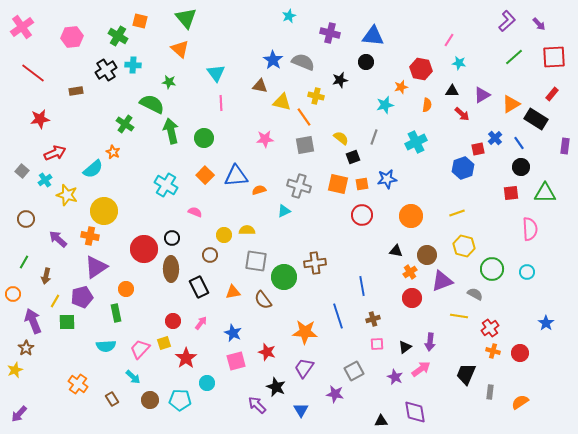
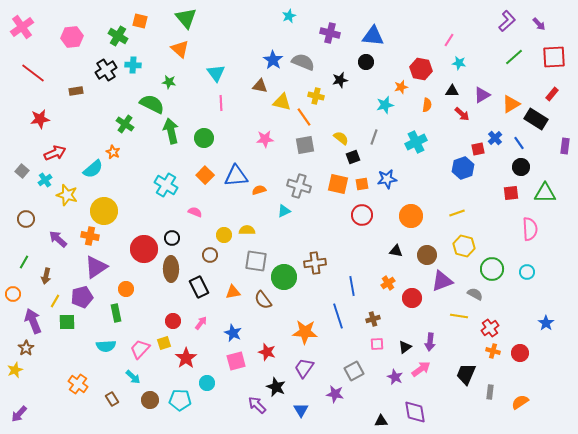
orange cross at (410, 272): moved 22 px left, 11 px down
blue line at (362, 286): moved 10 px left
